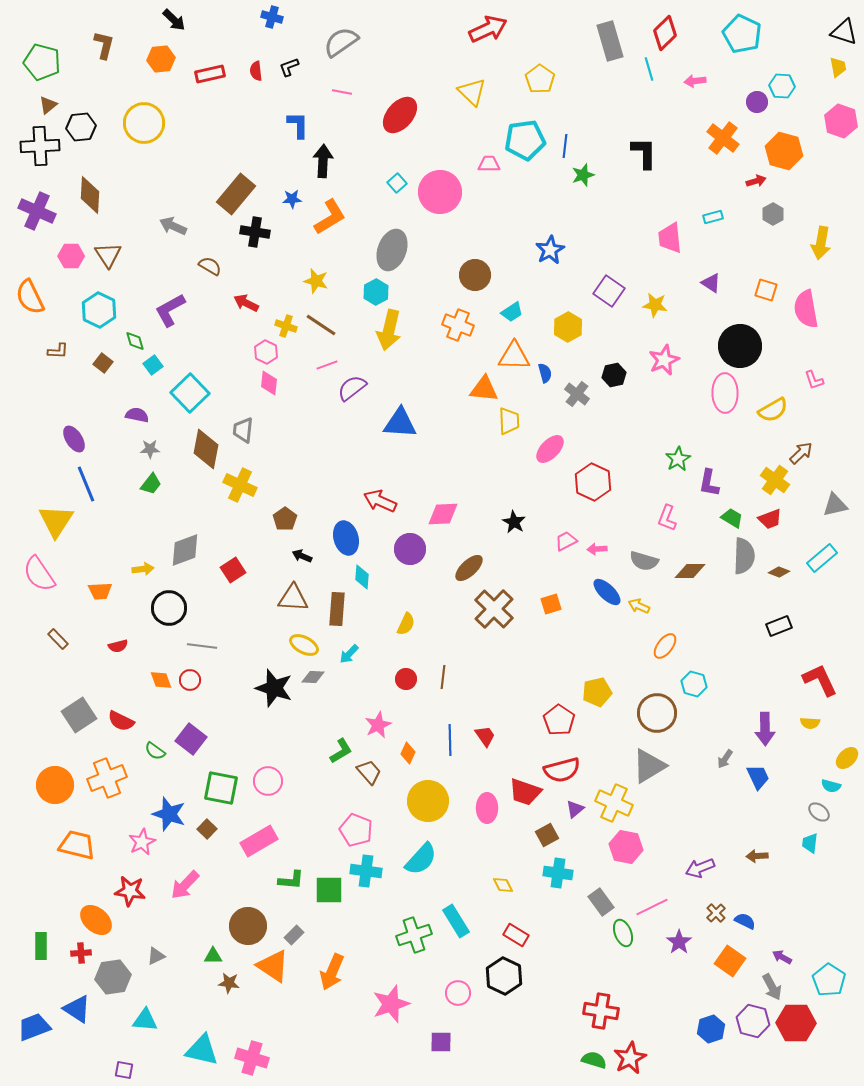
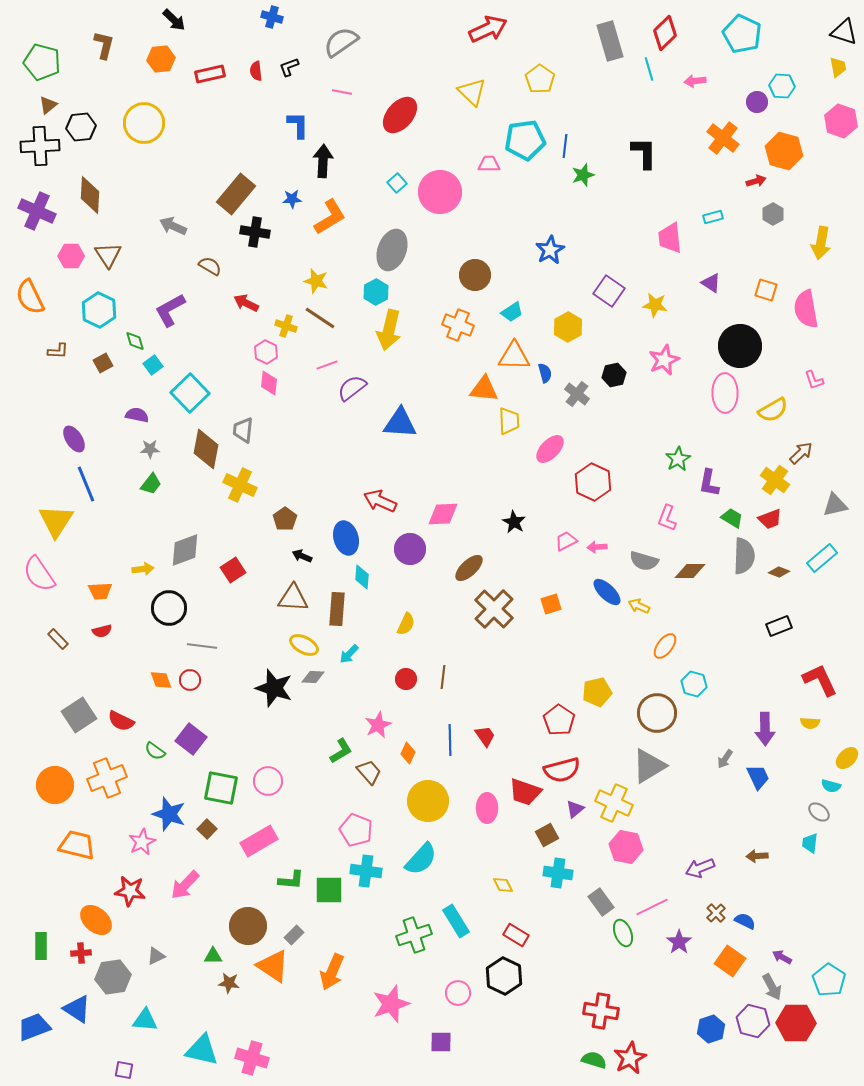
brown line at (321, 325): moved 1 px left, 7 px up
brown square at (103, 363): rotated 24 degrees clockwise
pink arrow at (597, 549): moved 2 px up
red semicircle at (118, 646): moved 16 px left, 15 px up
